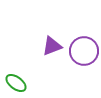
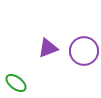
purple triangle: moved 4 px left, 2 px down
